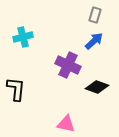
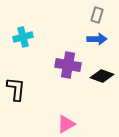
gray rectangle: moved 2 px right
blue arrow: moved 3 px right, 2 px up; rotated 42 degrees clockwise
purple cross: rotated 15 degrees counterclockwise
black diamond: moved 5 px right, 11 px up
pink triangle: rotated 42 degrees counterclockwise
